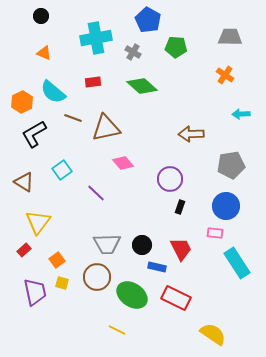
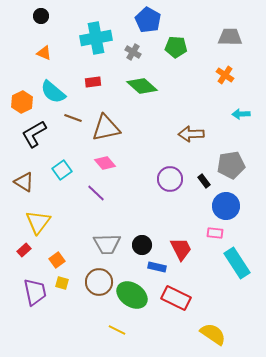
pink diamond at (123, 163): moved 18 px left
black rectangle at (180, 207): moved 24 px right, 26 px up; rotated 56 degrees counterclockwise
brown circle at (97, 277): moved 2 px right, 5 px down
